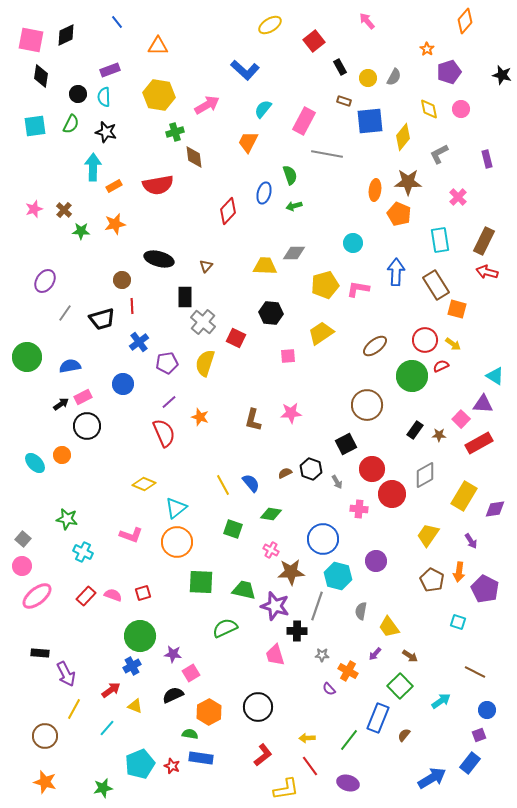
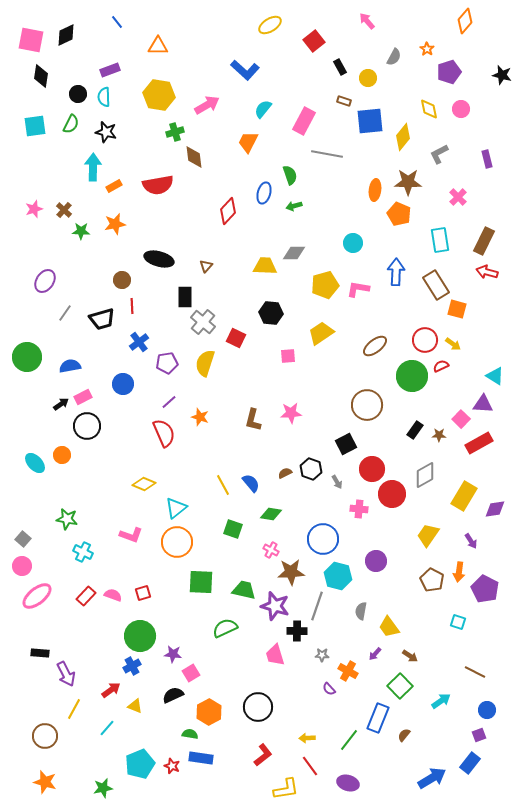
gray semicircle at (394, 77): moved 20 px up
